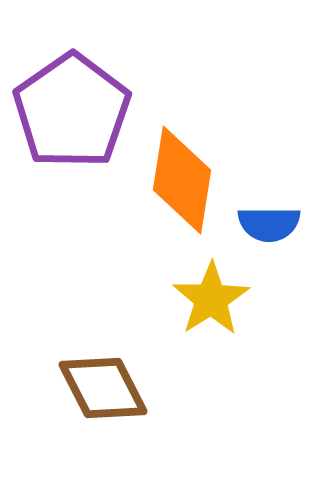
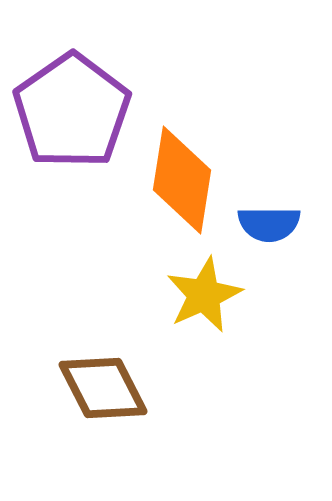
yellow star: moved 7 px left, 4 px up; rotated 8 degrees clockwise
